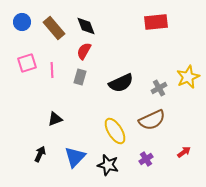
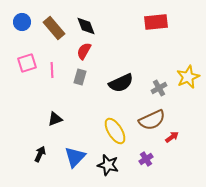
red arrow: moved 12 px left, 15 px up
